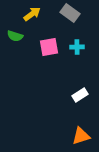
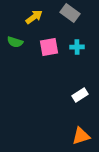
yellow arrow: moved 2 px right, 3 px down
green semicircle: moved 6 px down
